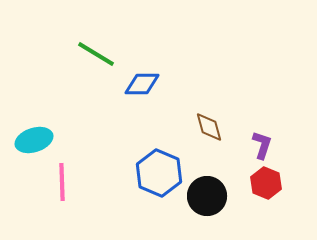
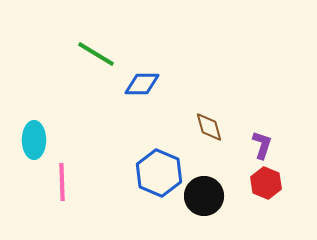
cyan ellipse: rotated 72 degrees counterclockwise
black circle: moved 3 px left
